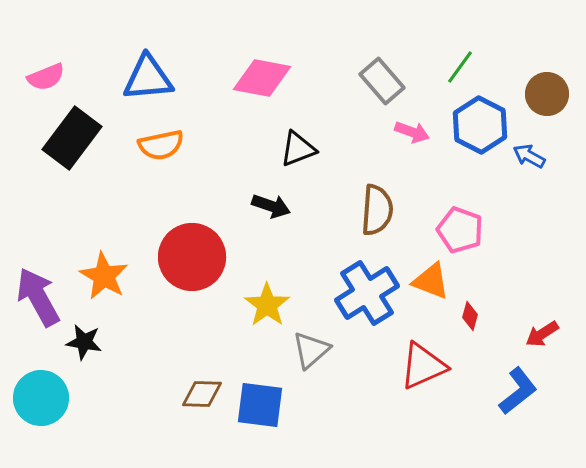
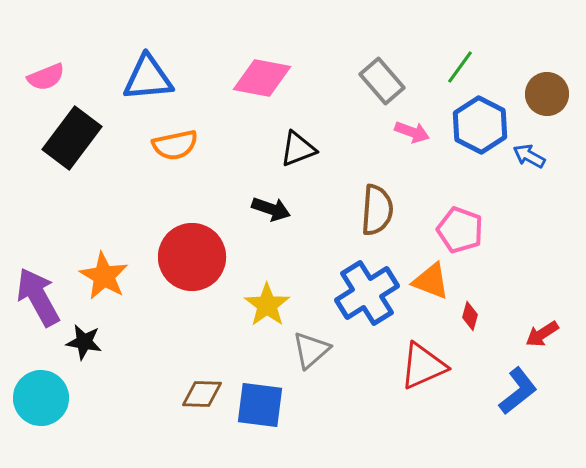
orange semicircle: moved 14 px right
black arrow: moved 3 px down
